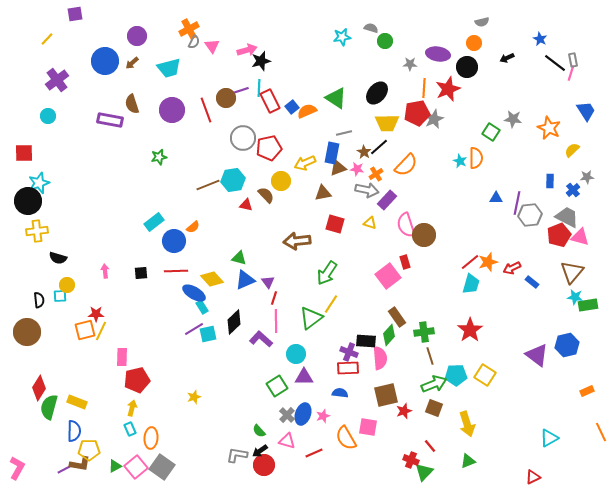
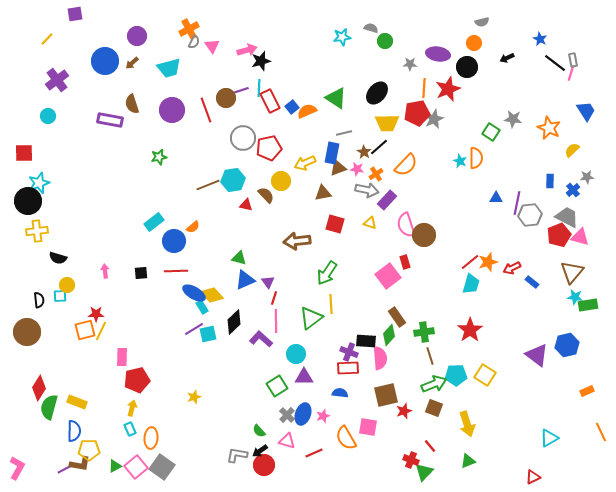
yellow diamond at (212, 279): moved 16 px down
yellow line at (331, 304): rotated 36 degrees counterclockwise
